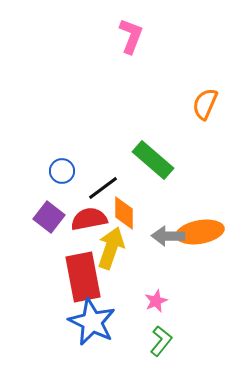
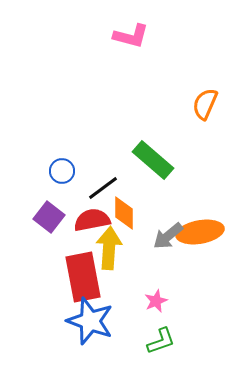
pink L-shape: rotated 84 degrees clockwise
red semicircle: moved 3 px right, 1 px down
gray arrow: rotated 40 degrees counterclockwise
yellow arrow: moved 2 px left; rotated 15 degrees counterclockwise
blue star: moved 2 px left, 1 px up; rotated 6 degrees counterclockwise
green L-shape: rotated 32 degrees clockwise
